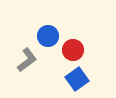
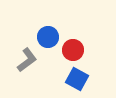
blue circle: moved 1 px down
blue square: rotated 25 degrees counterclockwise
